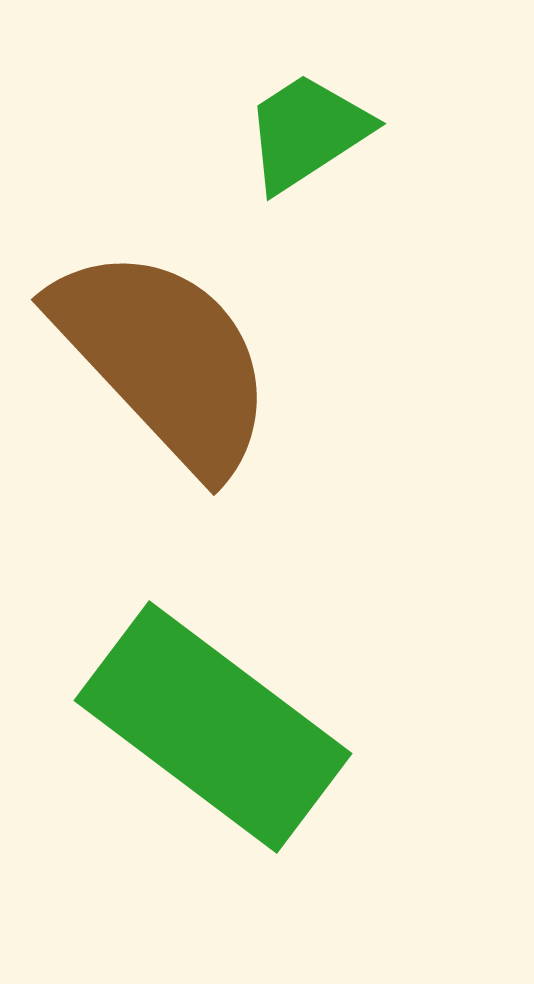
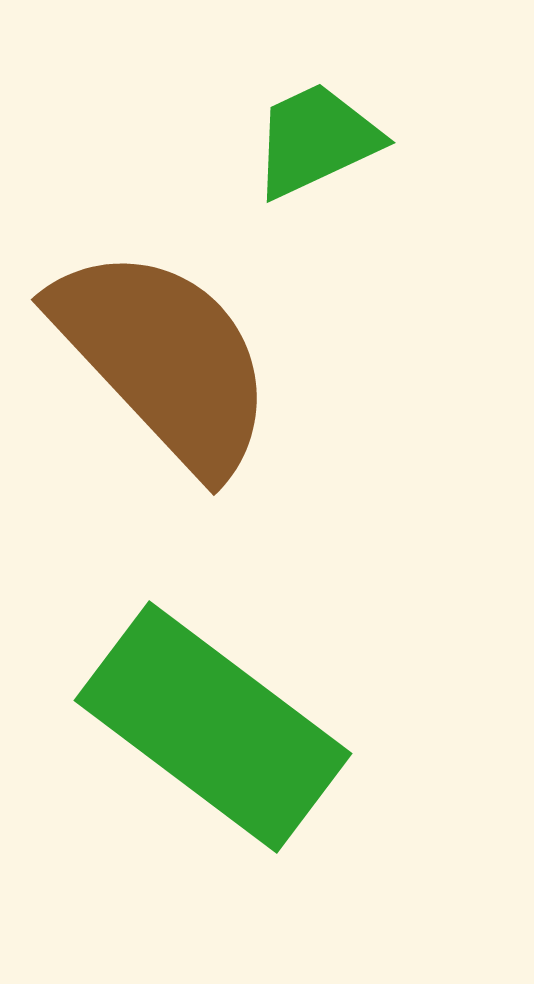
green trapezoid: moved 9 px right, 8 px down; rotated 8 degrees clockwise
